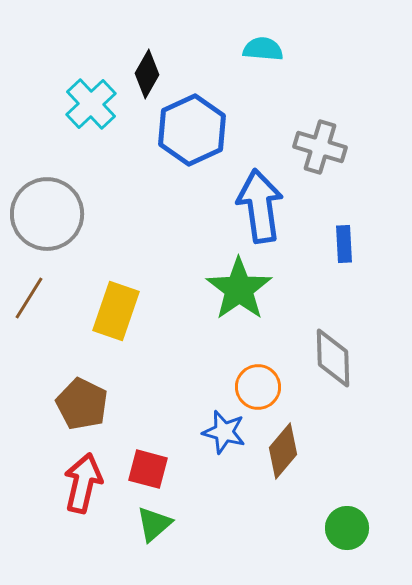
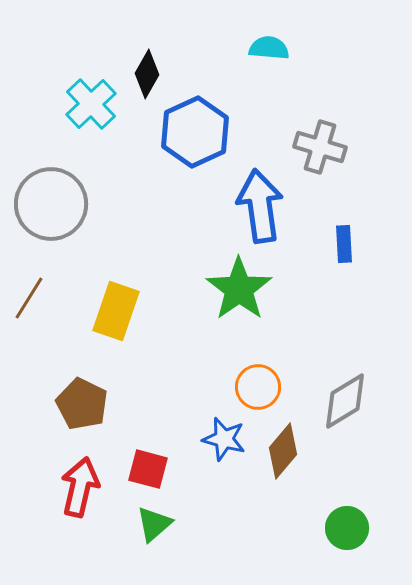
cyan semicircle: moved 6 px right, 1 px up
blue hexagon: moved 3 px right, 2 px down
gray circle: moved 4 px right, 10 px up
gray diamond: moved 12 px right, 43 px down; rotated 60 degrees clockwise
blue star: moved 7 px down
red arrow: moved 3 px left, 4 px down
